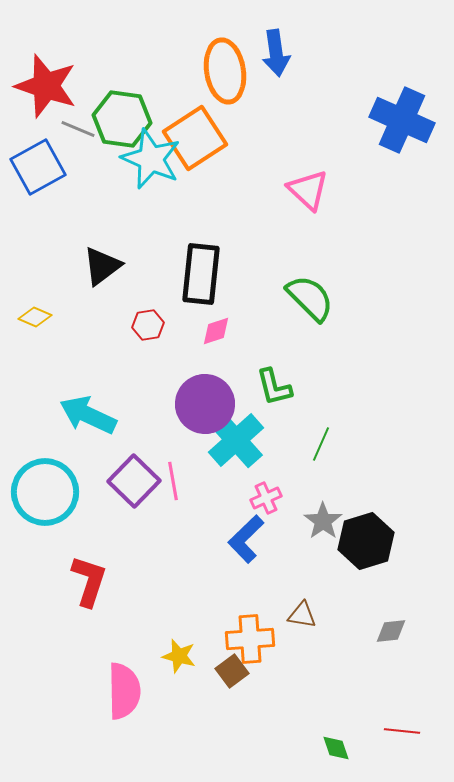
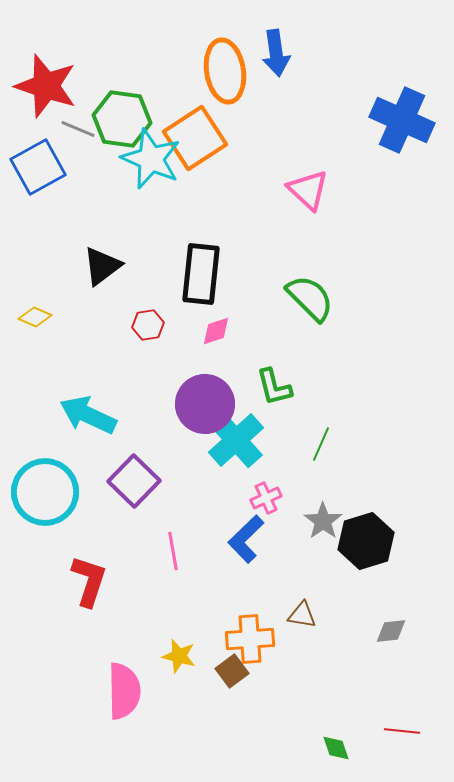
pink line: moved 70 px down
